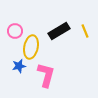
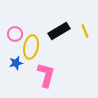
pink circle: moved 3 px down
blue star: moved 3 px left, 3 px up
